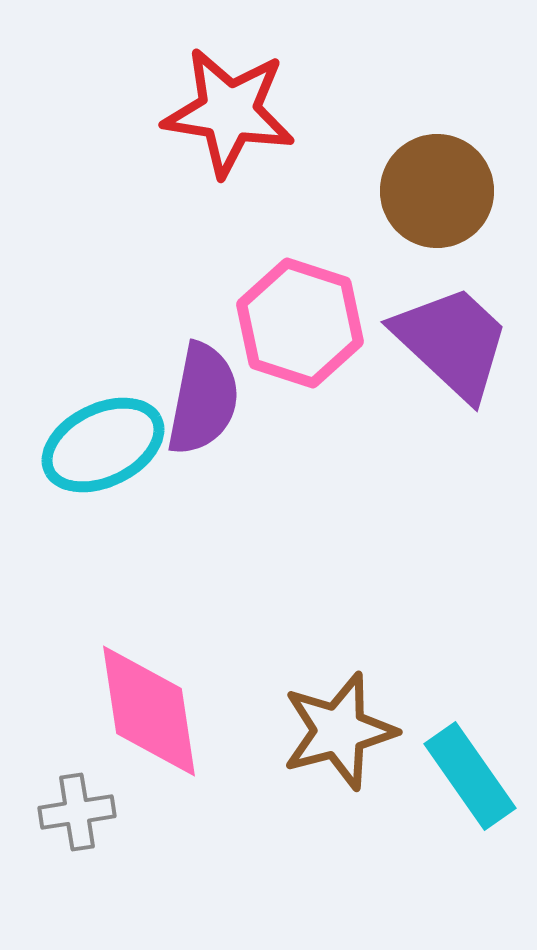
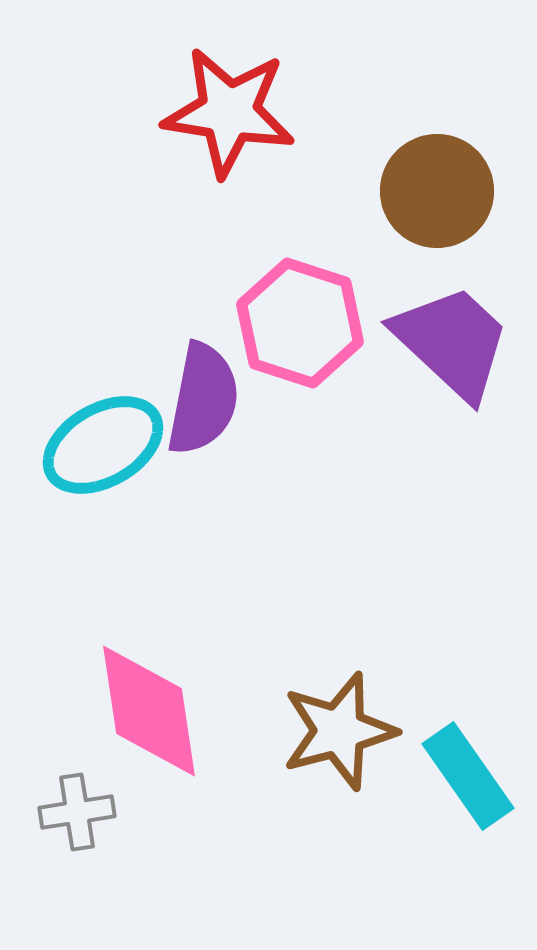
cyan ellipse: rotated 4 degrees counterclockwise
cyan rectangle: moved 2 px left
